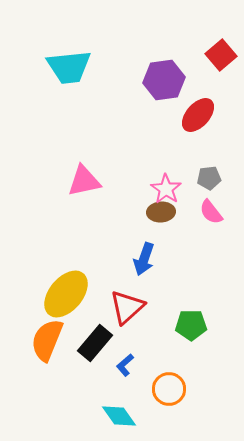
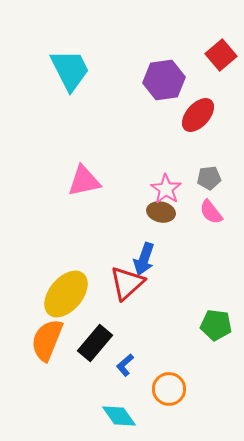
cyan trapezoid: moved 1 px right, 3 px down; rotated 111 degrees counterclockwise
brown ellipse: rotated 16 degrees clockwise
red triangle: moved 24 px up
green pentagon: moved 25 px right; rotated 8 degrees clockwise
